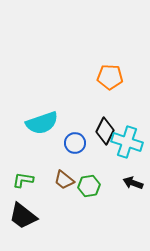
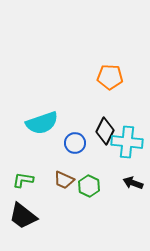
cyan cross: rotated 12 degrees counterclockwise
brown trapezoid: rotated 15 degrees counterclockwise
green hexagon: rotated 25 degrees counterclockwise
